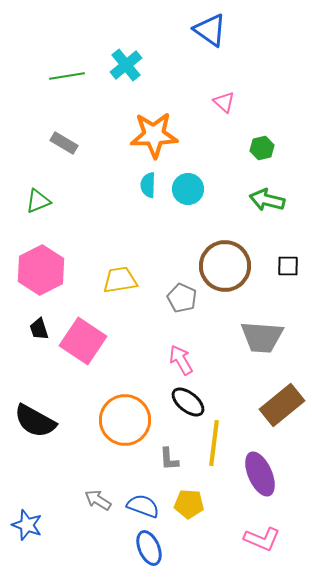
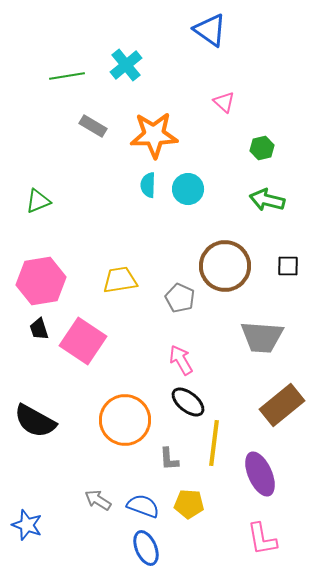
gray rectangle: moved 29 px right, 17 px up
pink hexagon: moved 11 px down; rotated 18 degrees clockwise
gray pentagon: moved 2 px left
pink L-shape: rotated 57 degrees clockwise
blue ellipse: moved 3 px left
